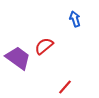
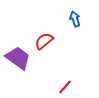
red semicircle: moved 5 px up
